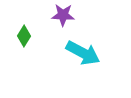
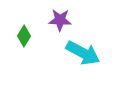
purple star: moved 3 px left, 5 px down
